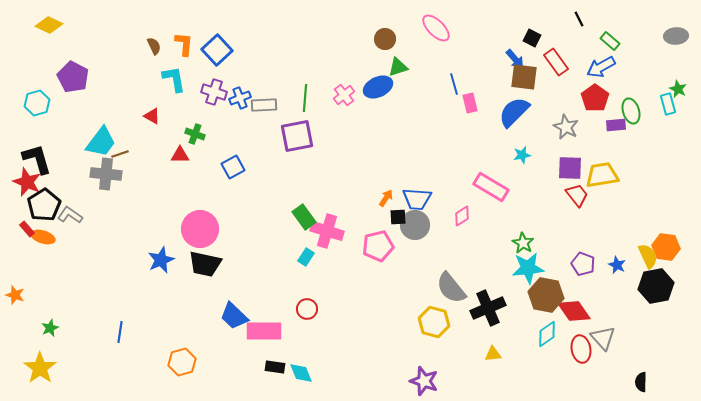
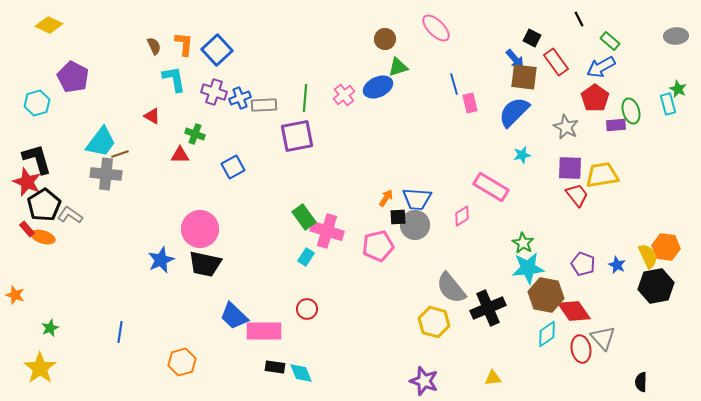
yellow triangle at (493, 354): moved 24 px down
